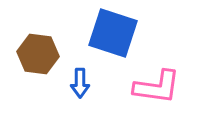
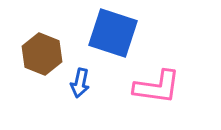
brown hexagon: moved 4 px right; rotated 15 degrees clockwise
blue arrow: rotated 12 degrees clockwise
